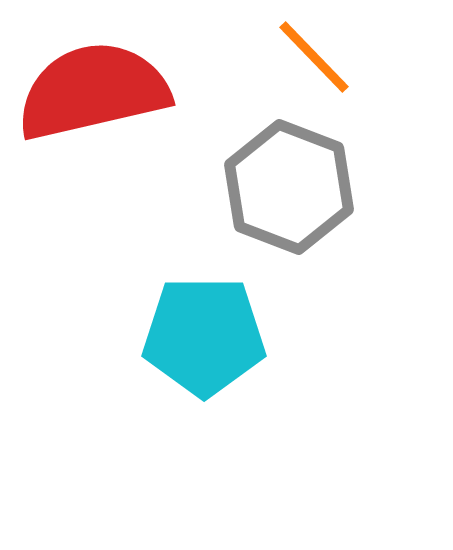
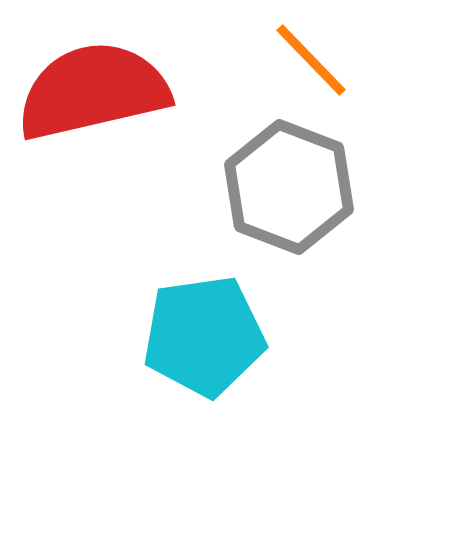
orange line: moved 3 px left, 3 px down
cyan pentagon: rotated 8 degrees counterclockwise
